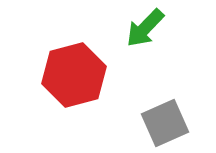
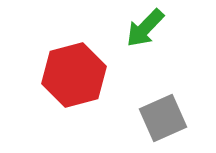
gray square: moved 2 px left, 5 px up
